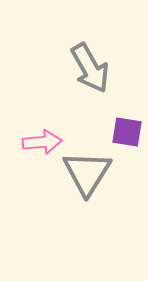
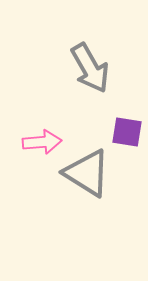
gray triangle: rotated 30 degrees counterclockwise
